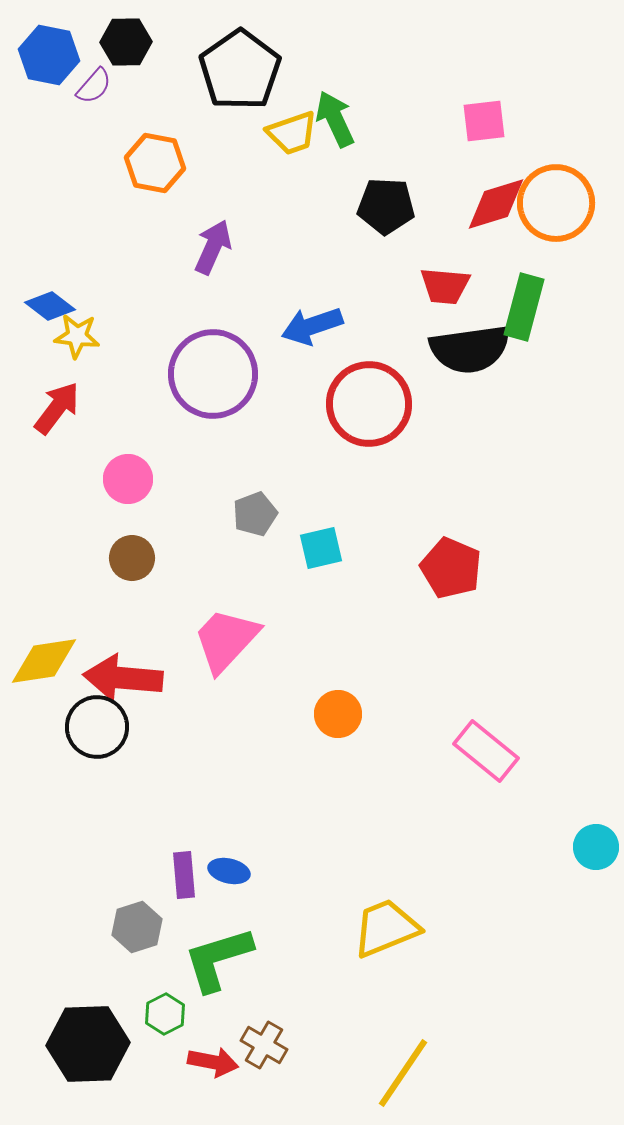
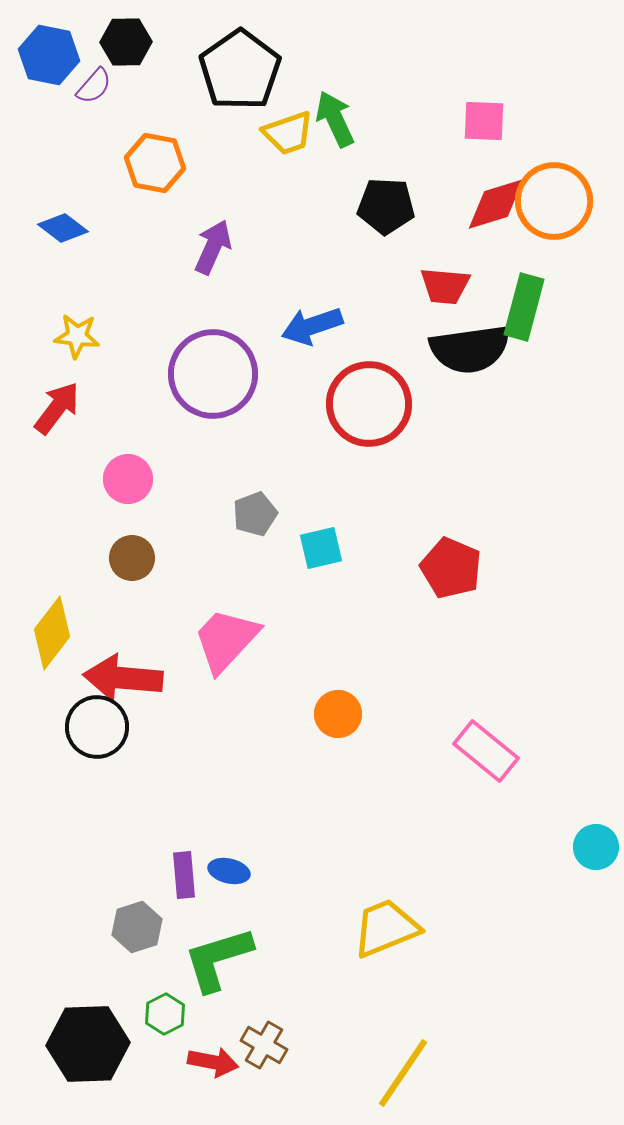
pink square at (484, 121): rotated 9 degrees clockwise
yellow trapezoid at (292, 133): moved 4 px left
orange circle at (556, 203): moved 2 px left, 2 px up
blue diamond at (50, 306): moved 13 px right, 78 px up
yellow diamond at (44, 661): moved 8 px right, 28 px up; rotated 44 degrees counterclockwise
